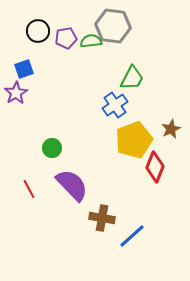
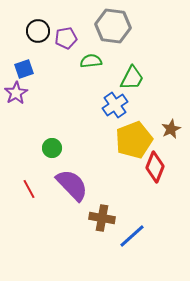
green semicircle: moved 20 px down
